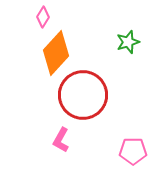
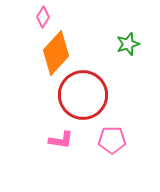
green star: moved 2 px down
pink L-shape: rotated 110 degrees counterclockwise
pink pentagon: moved 21 px left, 11 px up
